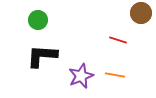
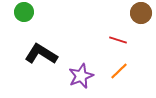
green circle: moved 14 px left, 8 px up
black L-shape: moved 1 px left, 2 px up; rotated 28 degrees clockwise
orange line: moved 4 px right, 4 px up; rotated 54 degrees counterclockwise
